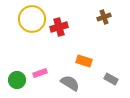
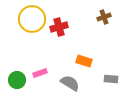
gray rectangle: rotated 24 degrees counterclockwise
